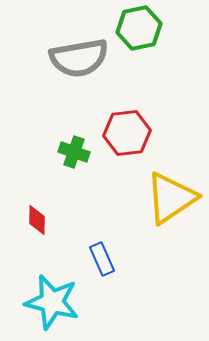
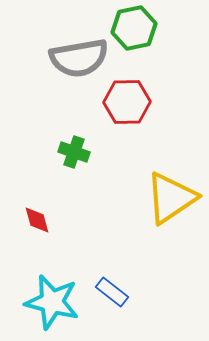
green hexagon: moved 5 px left
red hexagon: moved 31 px up; rotated 6 degrees clockwise
red diamond: rotated 16 degrees counterclockwise
blue rectangle: moved 10 px right, 33 px down; rotated 28 degrees counterclockwise
